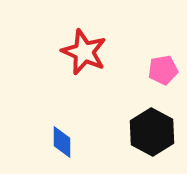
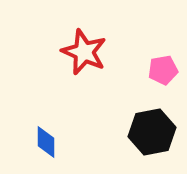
black hexagon: rotated 21 degrees clockwise
blue diamond: moved 16 px left
